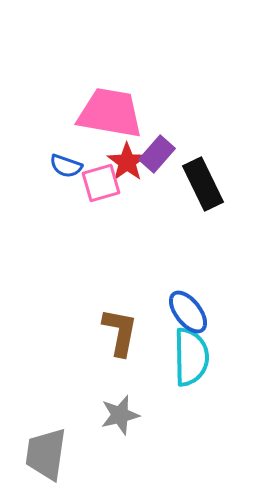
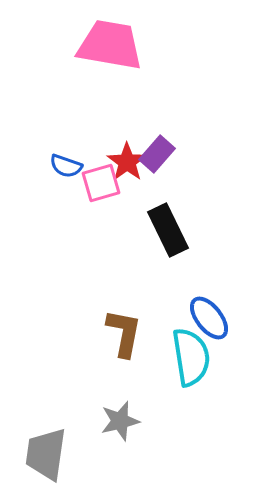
pink trapezoid: moved 68 px up
black rectangle: moved 35 px left, 46 px down
blue ellipse: moved 21 px right, 6 px down
brown L-shape: moved 4 px right, 1 px down
cyan semicircle: rotated 8 degrees counterclockwise
gray star: moved 6 px down
